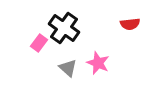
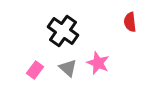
red semicircle: moved 2 px up; rotated 90 degrees clockwise
black cross: moved 1 px left, 3 px down
pink rectangle: moved 4 px left, 27 px down
